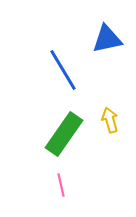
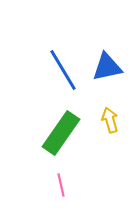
blue triangle: moved 28 px down
green rectangle: moved 3 px left, 1 px up
